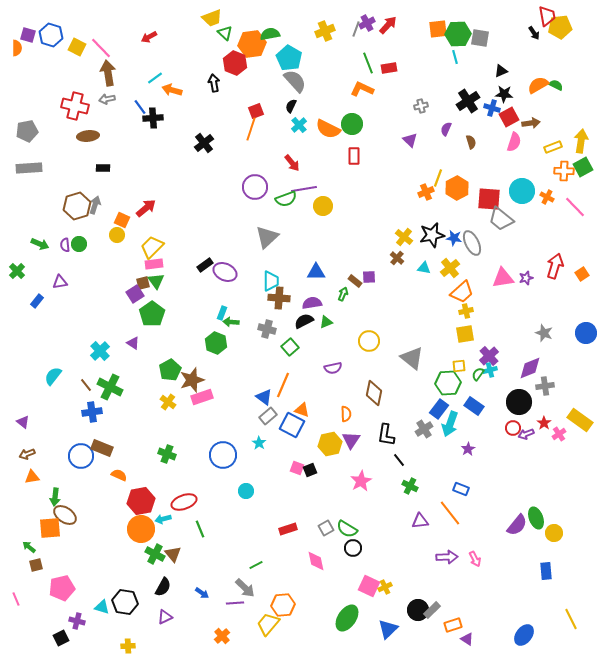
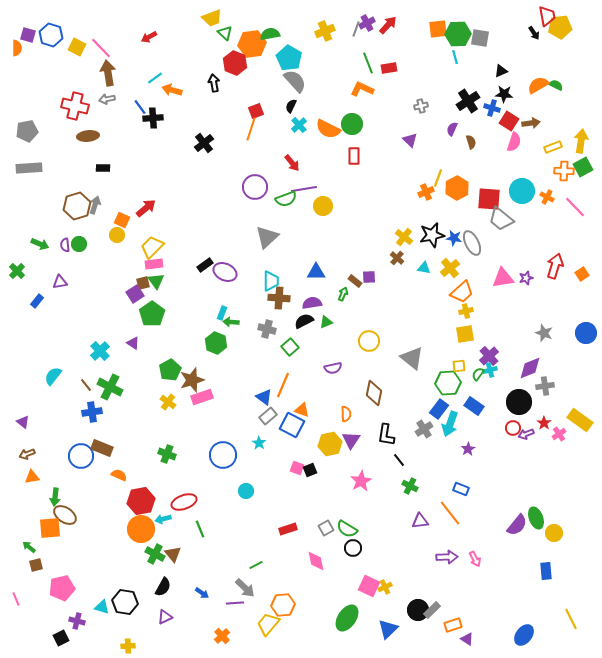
red square at (509, 117): moved 4 px down; rotated 30 degrees counterclockwise
purple semicircle at (446, 129): moved 6 px right
